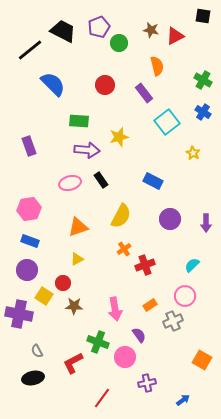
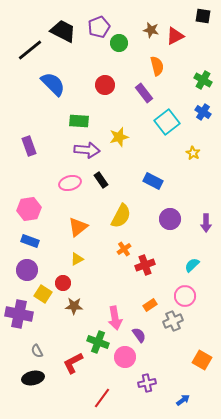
orange triangle at (78, 227): rotated 20 degrees counterclockwise
yellow square at (44, 296): moved 1 px left, 2 px up
pink arrow at (115, 309): moved 9 px down
